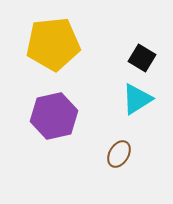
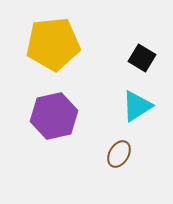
cyan triangle: moved 7 px down
